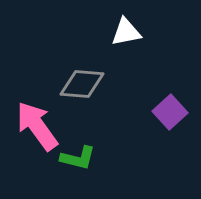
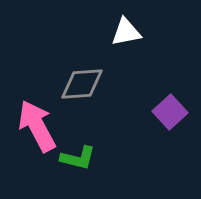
gray diamond: rotated 9 degrees counterclockwise
pink arrow: rotated 8 degrees clockwise
